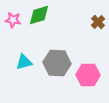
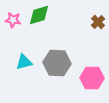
pink hexagon: moved 4 px right, 3 px down
